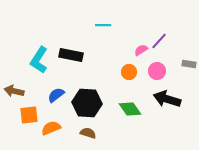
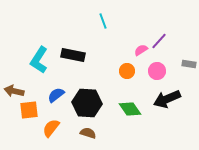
cyan line: moved 4 px up; rotated 70 degrees clockwise
black rectangle: moved 2 px right
orange circle: moved 2 px left, 1 px up
black arrow: rotated 40 degrees counterclockwise
orange square: moved 5 px up
orange semicircle: rotated 30 degrees counterclockwise
